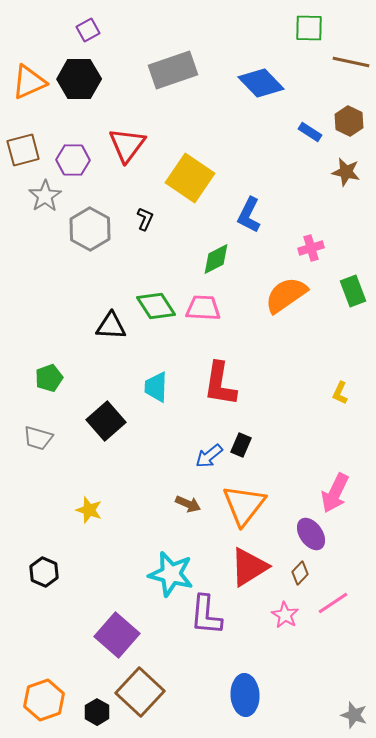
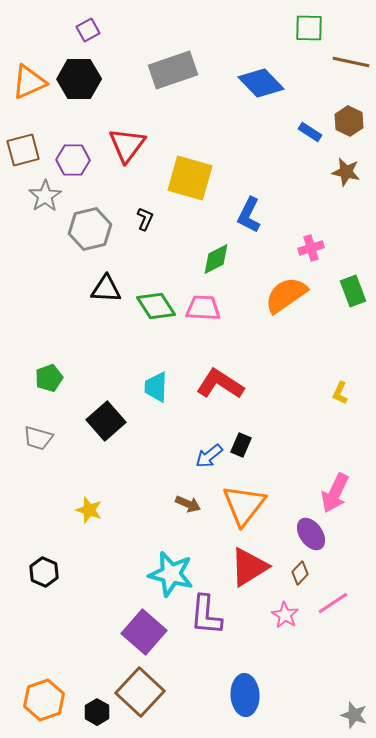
yellow square at (190, 178): rotated 18 degrees counterclockwise
gray hexagon at (90, 229): rotated 18 degrees clockwise
black triangle at (111, 326): moved 5 px left, 37 px up
red L-shape at (220, 384): rotated 114 degrees clockwise
purple square at (117, 635): moved 27 px right, 3 px up
